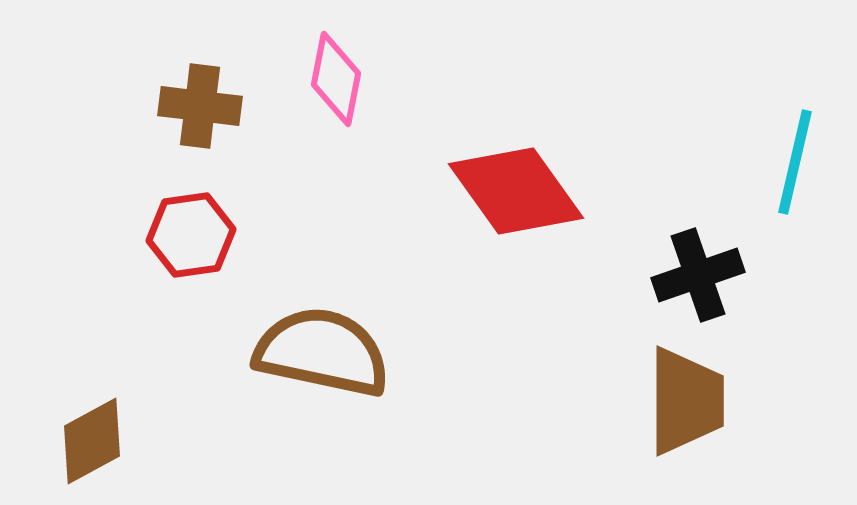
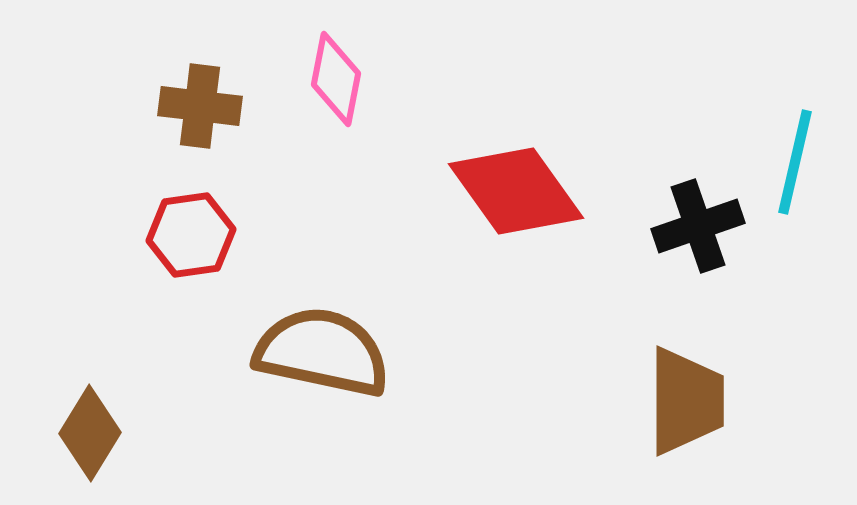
black cross: moved 49 px up
brown diamond: moved 2 px left, 8 px up; rotated 30 degrees counterclockwise
